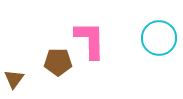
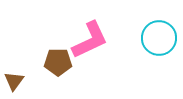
pink L-shape: rotated 66 degrees clockwise
brown triangle: moved 2 px down
